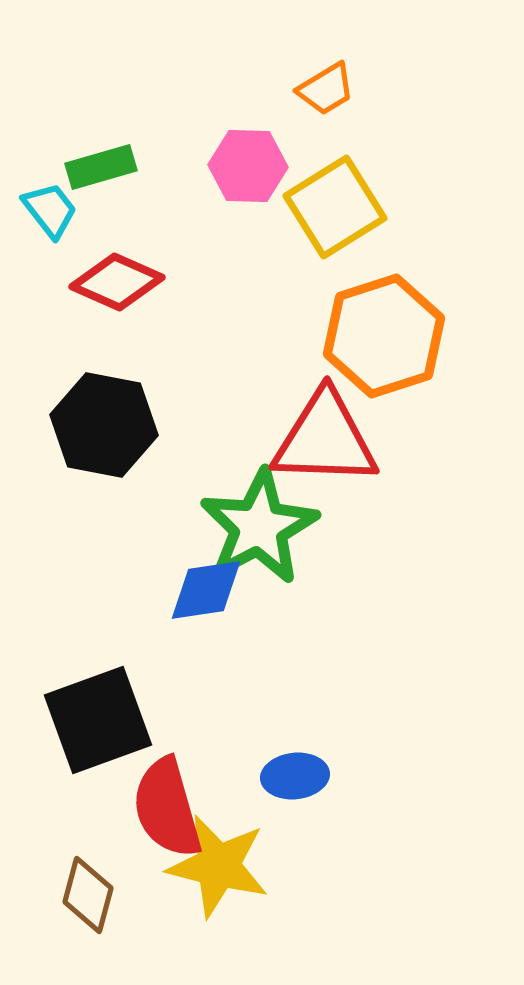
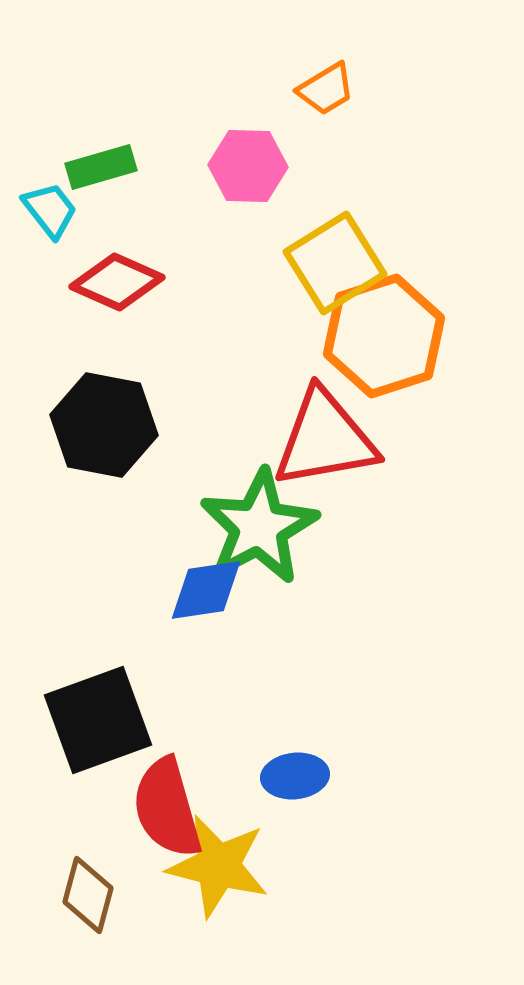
yellow square: moved 56 px down
red triangle: rotated 12 degrees counterclockwise
